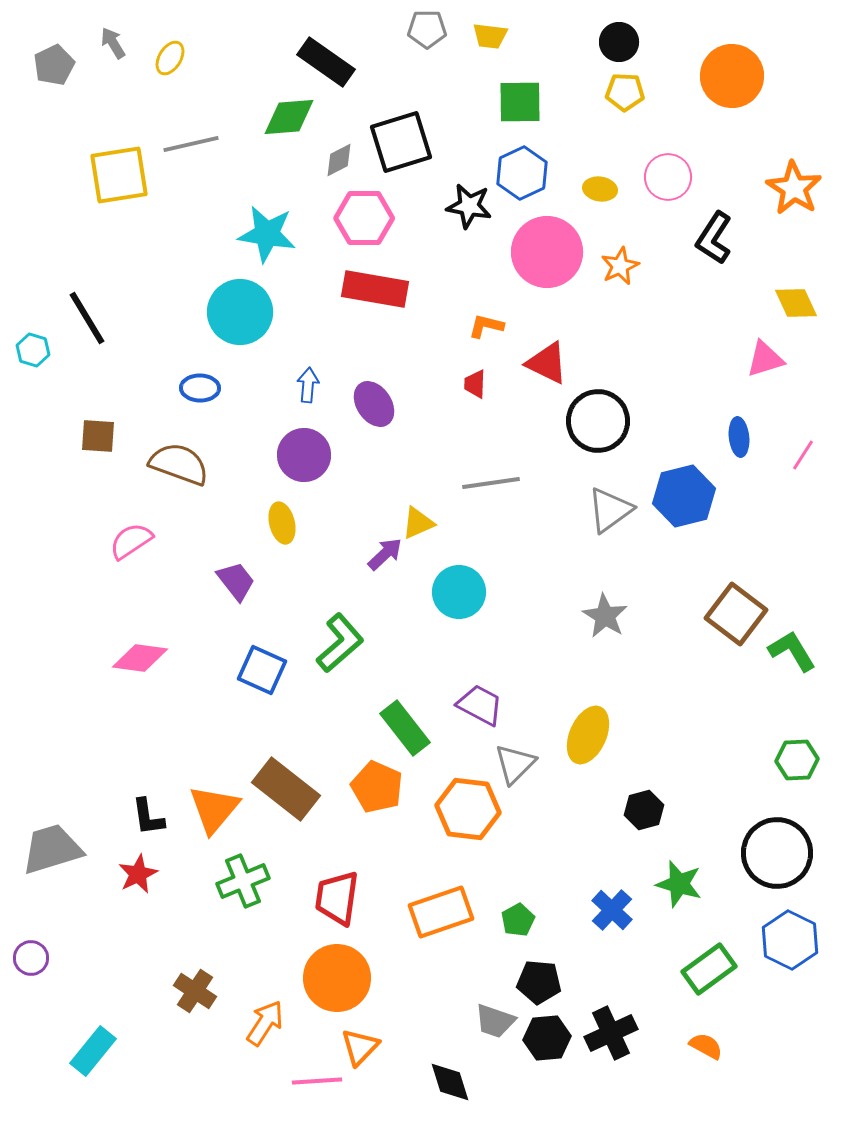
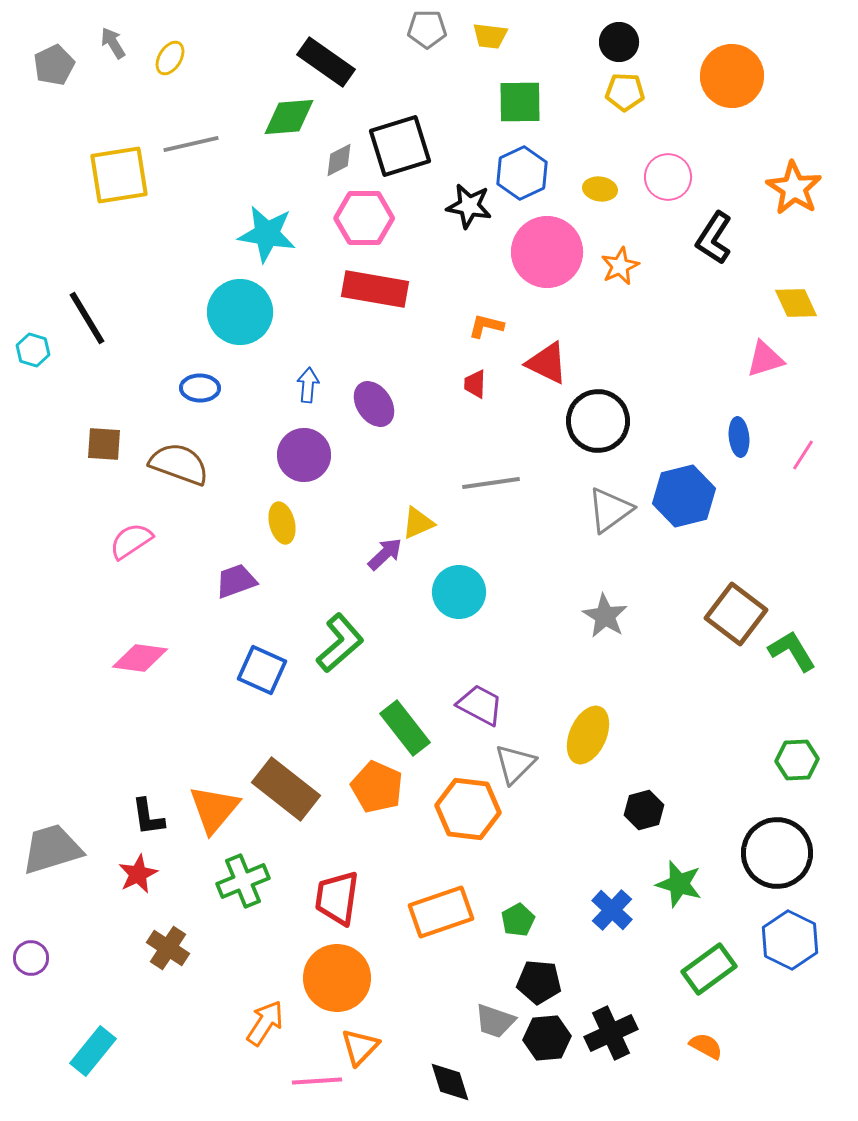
black square at (401, 142): moved 1 px left, 4 px down
brown square at (98, 436): moved 6 px right, 8 px down
purple trapezoid at (236, 581): rotated 72 degrees counterclockwise
brown cross at (195, 991): moved 27 px left, 43 px up
